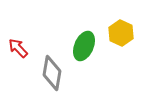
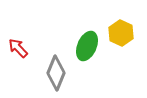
green ellipse: moved 3 px right
gray diamond: moved 4 px right; rotated 12 degrees clockwise
